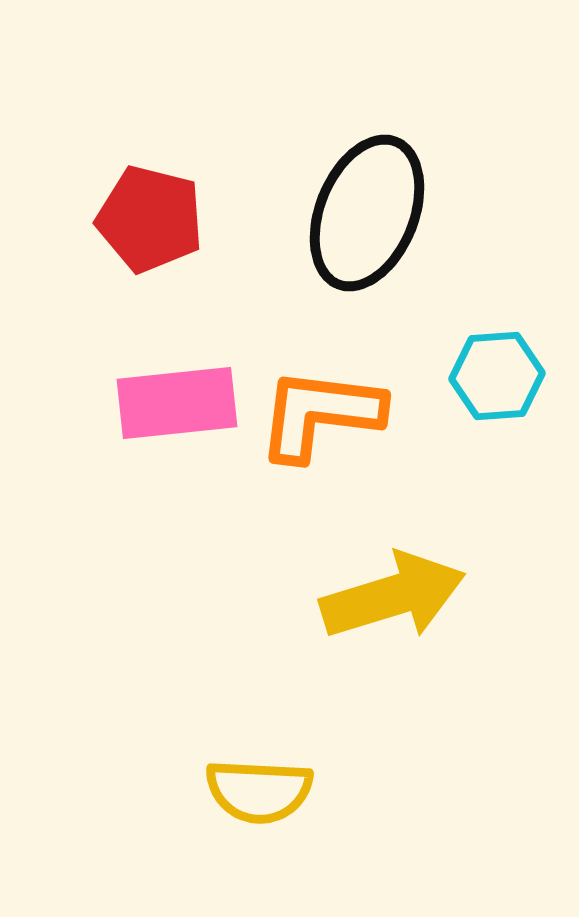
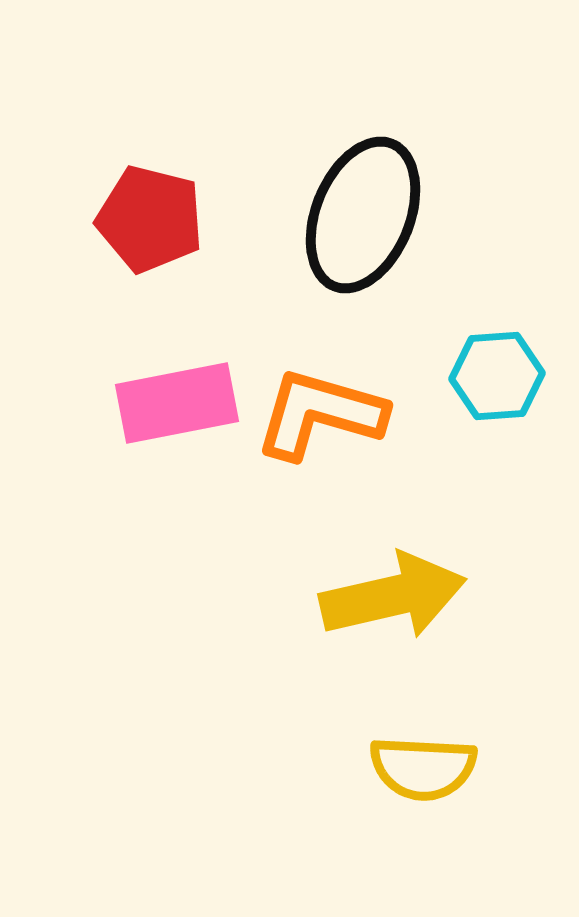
black ellipse: moved 4 px left, 2 px down
pink rectangle: rotated 5 degrees counterclockwise
orange L-shape: rotated 9 degrees clockwise
yellow arrow: rotated 4 degrees clockwise
yellow semicircle: moved 164 px right, 23 px up
